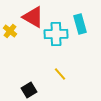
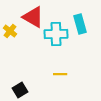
yellow line: rotated 48 degrees counterclockwise
black square: moved 9 px left
